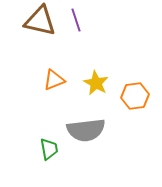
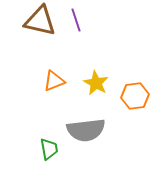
orange triangle: moved 1 px down
